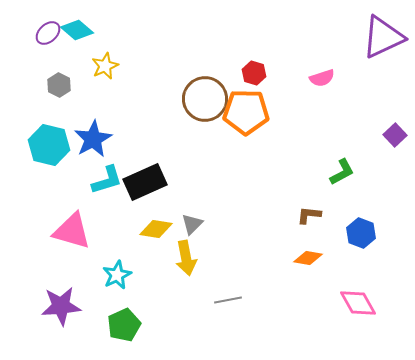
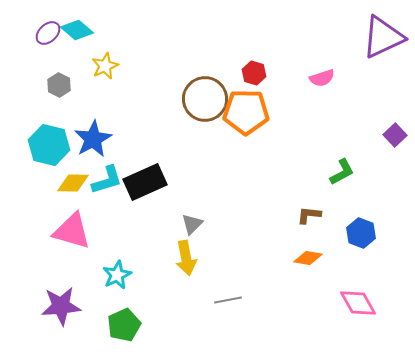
yellow diamond: moved 83 px left, 46 px up; rotated 8 degrees counterclockwise
